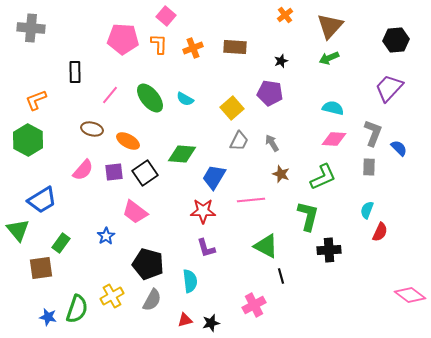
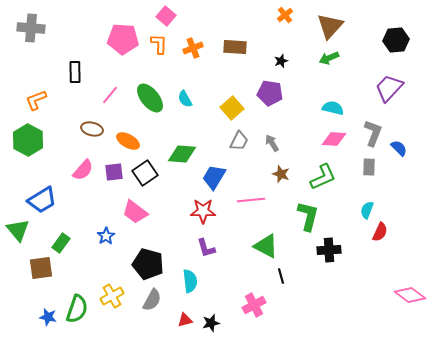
cyan semicircle at (185, 99): rotated 30 degrees clockwise
